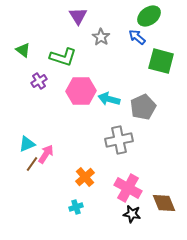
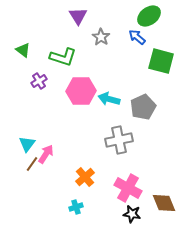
cyan triangle: rotated 30 degrees counterclockwise
